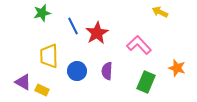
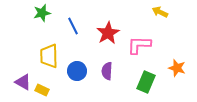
red star: moved 11 px right
pink L-shape: rotated 45 degrees counterclockwise
